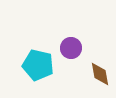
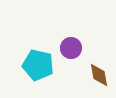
brown diamond: moved 1 px left, 1 px down
